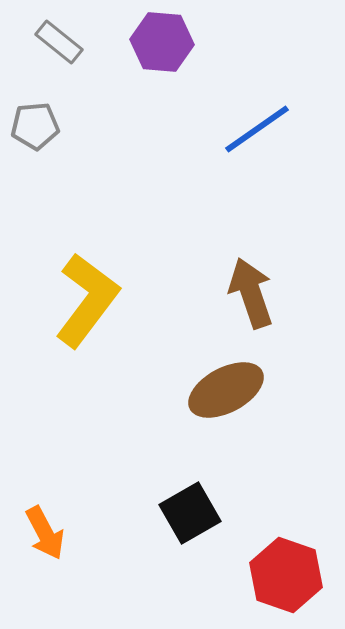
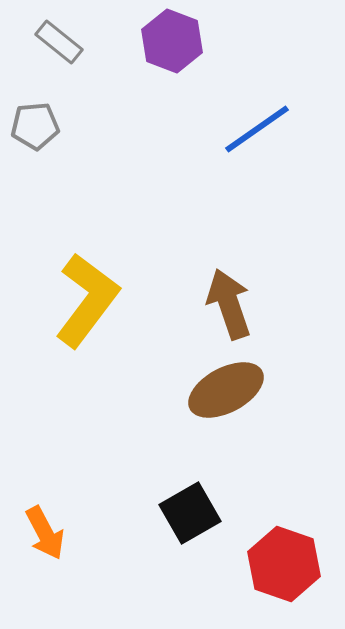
purple hexagon: moved 10 px right, 1 px up; rotated 16 degrees clockwise
brown arrow: moved 22 px left, 11 px down
red hexagon: moved 2 px left, 11 px up
